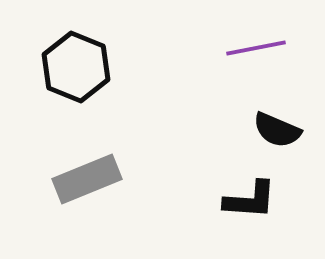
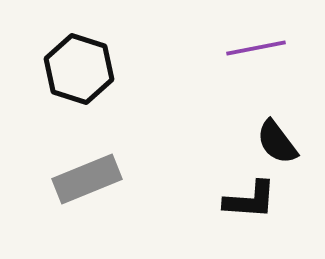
black hexagon: moved 3 px right, 2 px down; rotated 4 degrees counterclockwise
black semicircle: moved 12 px down; rotated 30 degrees clockwise
